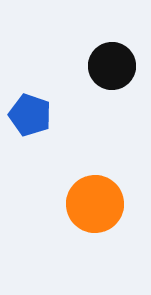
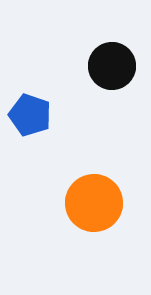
orange circle: moved 1 px left, 1 px up
